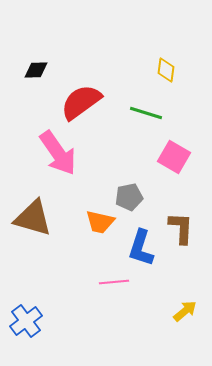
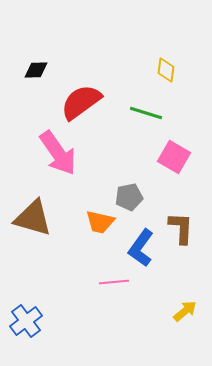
blue L-shape: rotated 18 degrees clockwise
